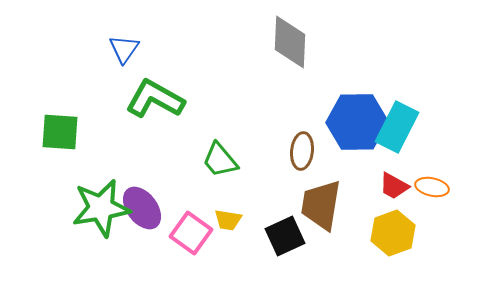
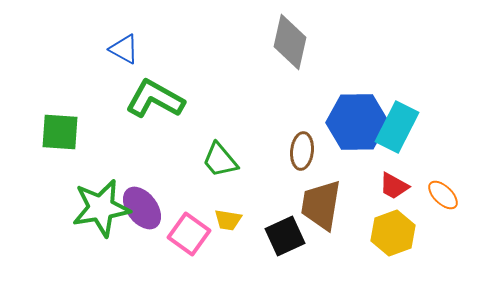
gray diamond: rotated 10 degrees clockwise
blue triangle: rotated 36 degrees counterclockwise
orange ellipse: moved 11 px right, 8 px down; rotated 32 degrees clockwise
pink square: moved 2 px left, 1 px down
